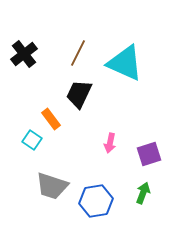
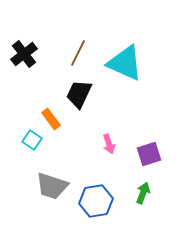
pink arrow: moved 1 px left, 1 px down; rotated 30 degrees counterclockwise
